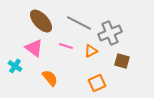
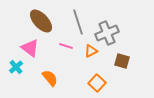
gray line: moved 1 px left, 1 px up; rotated 45 degrees clockwise
gray cross: moved 3 px left
pink triangle: moved 4 px left
cyan cross: moved 1 px right, 1 px down; rotated 16 degrees clockwise
orange square: rotated 24 degrees counterclockwise
